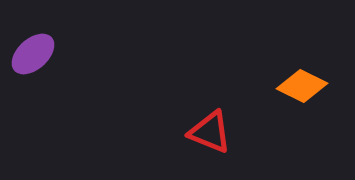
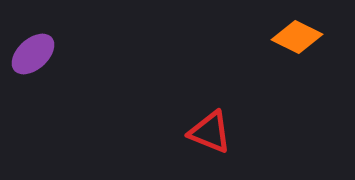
orange diamond: moved 5 px left, 49 px up
